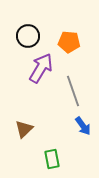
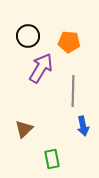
gray line: rotated 20 degrees clockwise
blue arrow: rotated 24 degrees clockwise
